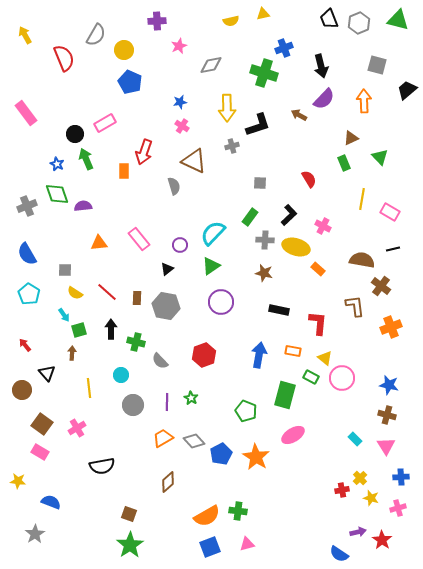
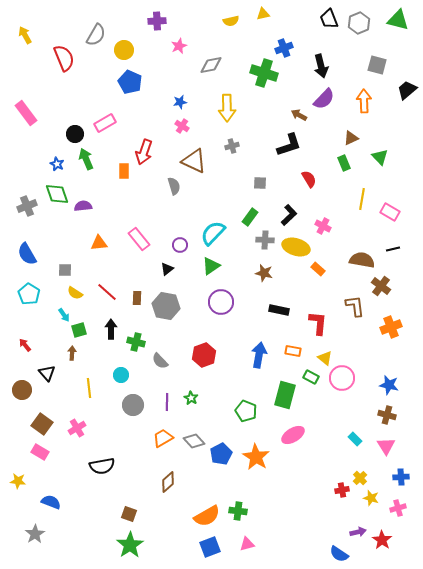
black L-shape at (258, 125): moved 31 px right, 20 px down
